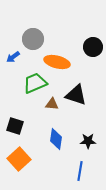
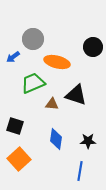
green trapezoid: moved 2 px left
